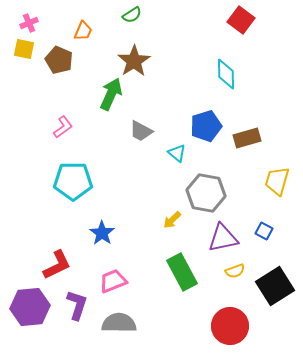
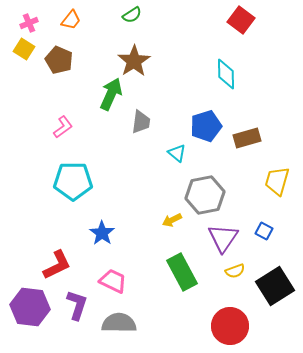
orange trapezoid: moved 12 px left, 11 px up; rotated 15 degrees clockwise
yellow square: rotated 20 degrees clockwise
gray trapezoid: moved 9 px up; rotated 110 degrees counterclockwise
gray hexagon: moved 1 px left, 2 px down; rotated 21 degrees counterclockwise
yellow arrow: rotated 18 degrees clockwise
purple triangle: rotated 44 degrees counterclockwise
pink trapezoid: rotated 48 degrees clockwise
purple hexagon: rotated 12 degrees clockwise
